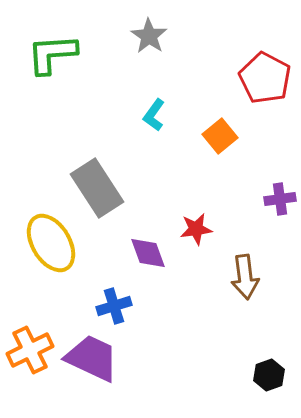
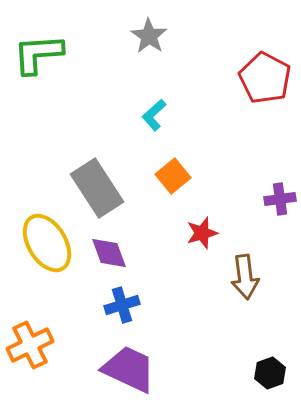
green L-shape: moved 14 px left
cyan L-shape: rotated 12 degrees clockwise
orange square: moved 47 px left, 40 px down
red star: moved 6 px right, 4 px down; rotated 8 degrees counterclockwise
yellow ellipse: moved 4 px left
purple diamond: moved 39 px left
blue cross: moved 8 px right, 1 px up
orange cross: moved 5 px up
purple trapezoid: moved 37 px right, 11 px down
black hexagon: moved 1 px right, 2 px up
